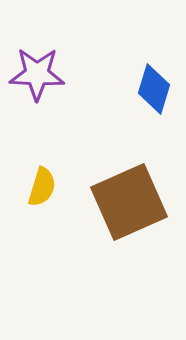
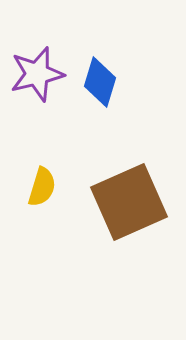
purple star: rotated 16 degrees counterclockwise
blue diamond: moved 54 px left, 7 px up
